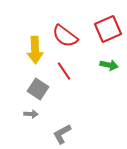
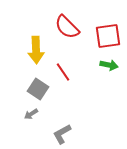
red square: moved 7 px down; rotated 16 degrees clockwise
red semicircle: moved 2 px right, 9 px up; rotated 8 degrees clockwise
yellow arrow: moved 1 px right
red line: moved 1 px left, 1 px down
gray arrow: rotated 144 degrees clockwise
